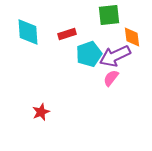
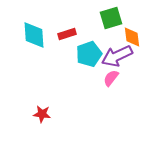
green square: moved 2 px right, 3 px down; rotated 10 degrees counterclockwise
cyan diamond: moved 6 px right, 3 px down
purple arrow: moved 2 px right
red star: moved 1 px right, 2 px down; rotated 30 degrees clockwise
